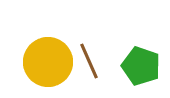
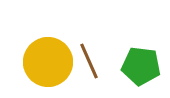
green pentagon: rotated 12 degrees counterclockwise
